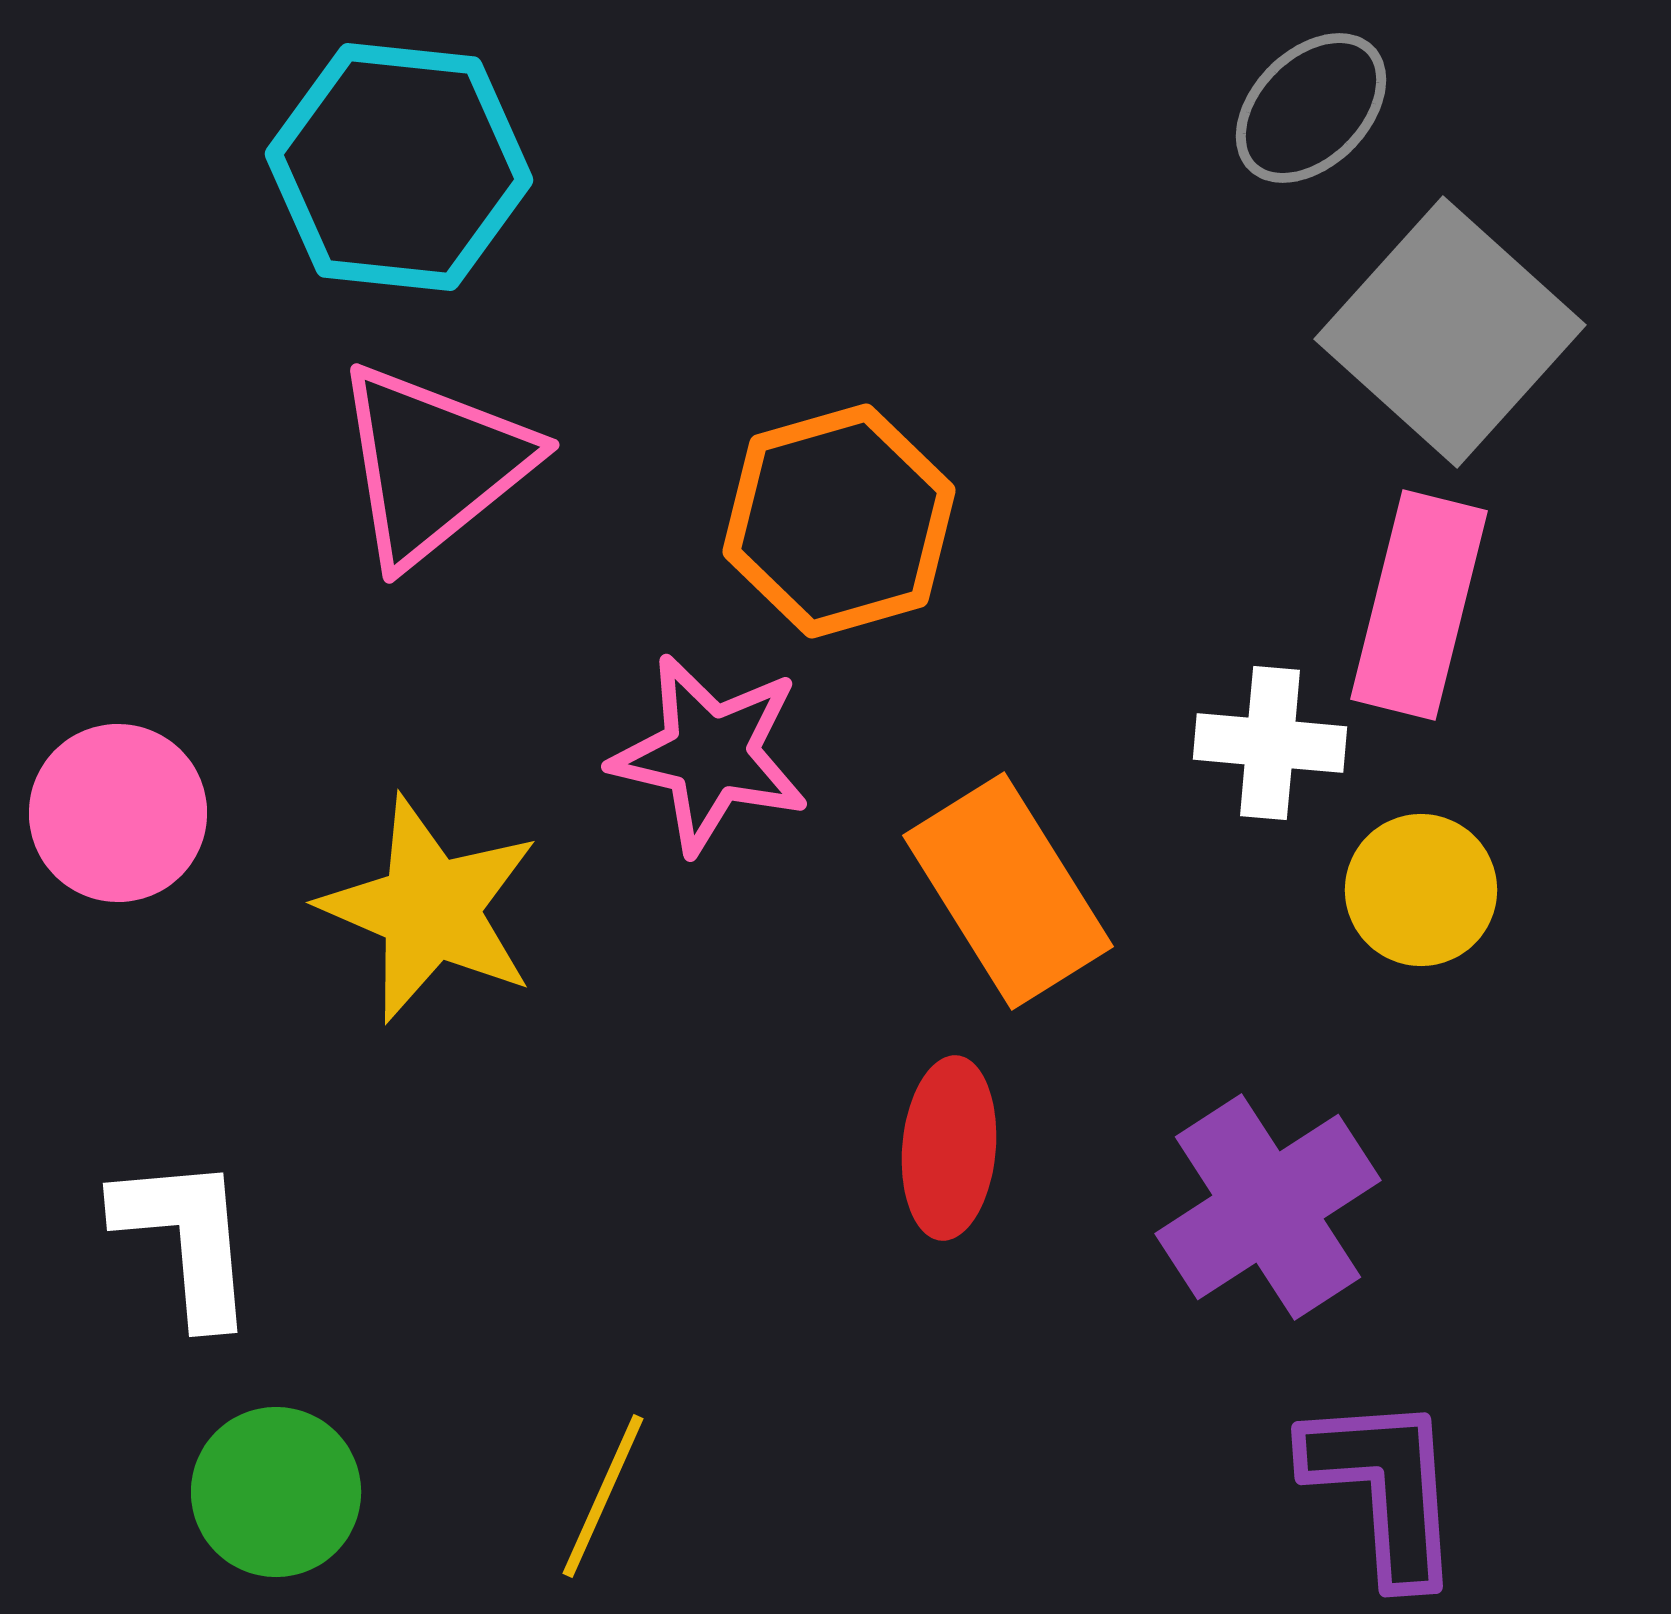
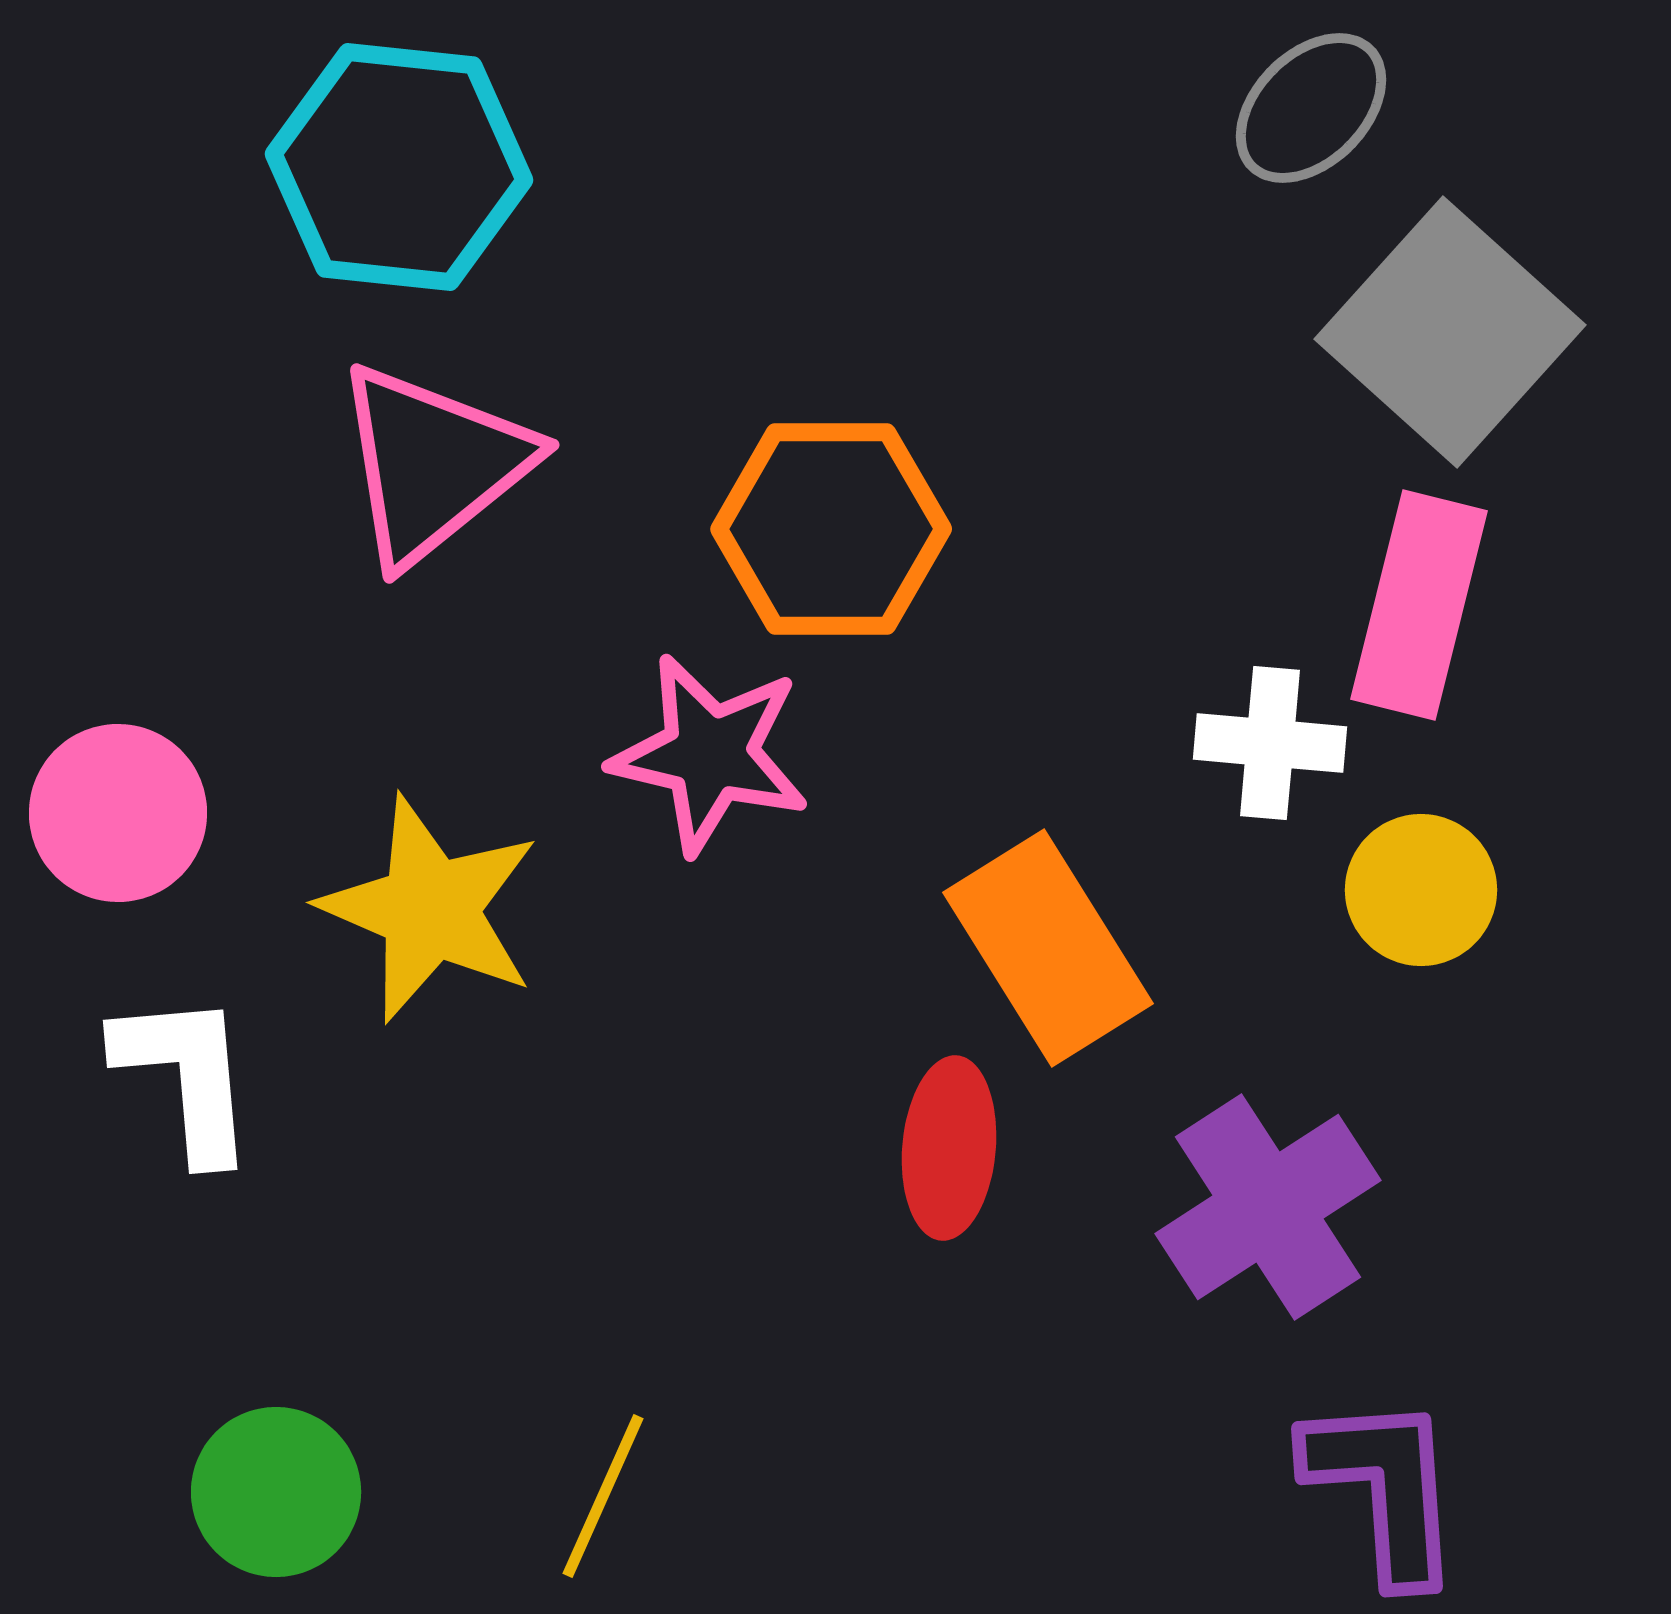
orange hexagon: moved 8 px left, 8 px down; rotated 16 degrees clockwise
orange rectangle: moved 40 px right, 57 px down
white L-shape: moved 163 px up
